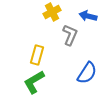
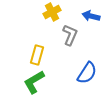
blue arrow: moved 3 px right
